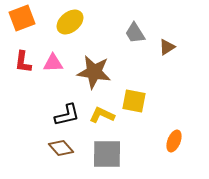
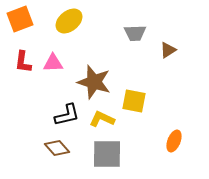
orange square: moved 2 px left, 1 px down
yellow ellipse: moved 1 px left, 1 px up
gray trapezoid: rotated 60 degrees counterclockwise
brown triangle: moved 1 px right, 3 px down
brown star: moved 10 px down; rotated 8 degrees clockwise
yellow L-shape: moved 4 px down
brown diamond: moved 4 px left
